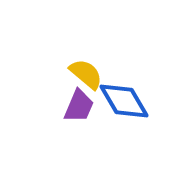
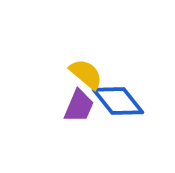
blue diamond: moved 6 px left; rotated 8 degrees counterclockwise
